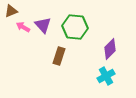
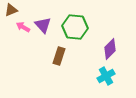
brown triangle: moved 1 px up
